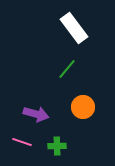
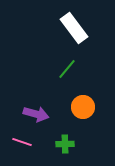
green cross: moved 8 px right, 2 px up
